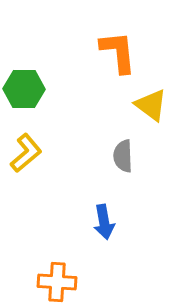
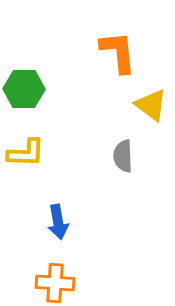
yellow L-shape: rotated 42 degrees clockwise
blue arrow: moved 46 px left
orange cross: moved 2 px left, 1 px down
